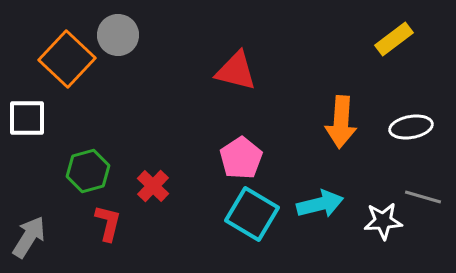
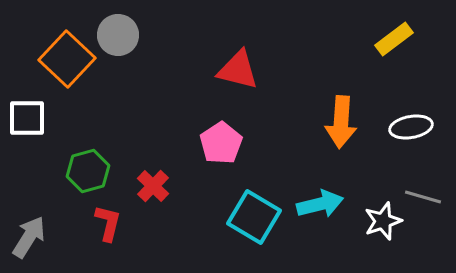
red triangle: moved 2 px right, 1 px up
pink pentagon: moved 20 px left, 15 px up
cyan square: moved 2 px right, 3 px down
white star: rotated 15 degrees counterclockwise
